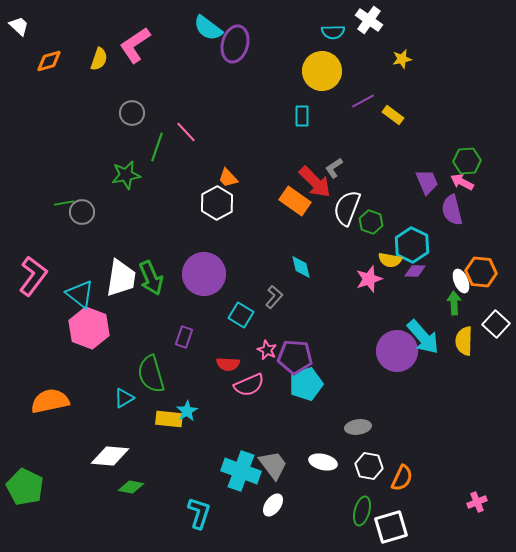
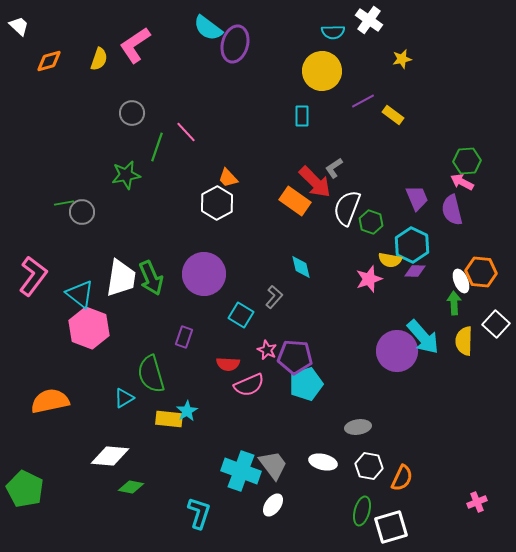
purple trapezoid at (427, 182): moved 10 px left, 16 px down
green pentagon at (25, 487): moved 2 px down
